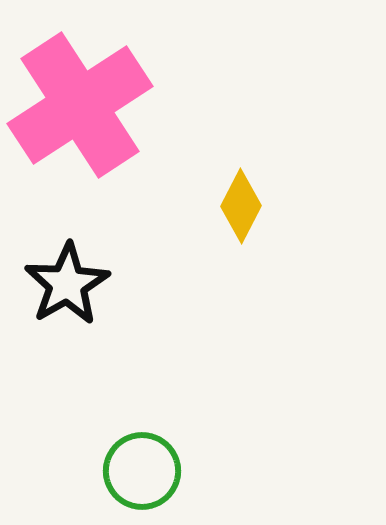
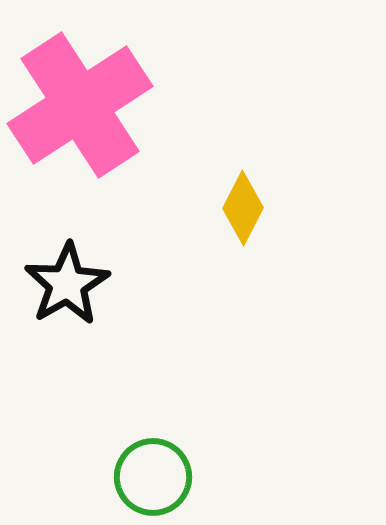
yellow diamond: moved 2 px right, 2 px down
green circle: moved 11 px right, 6 px down
